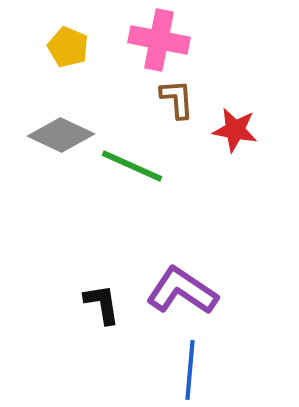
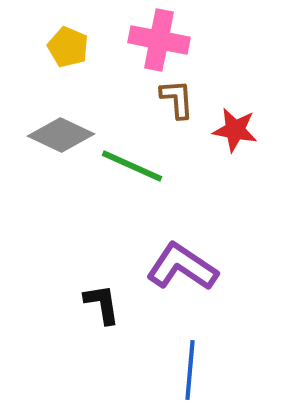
purple L-shape: moved 24 px up
